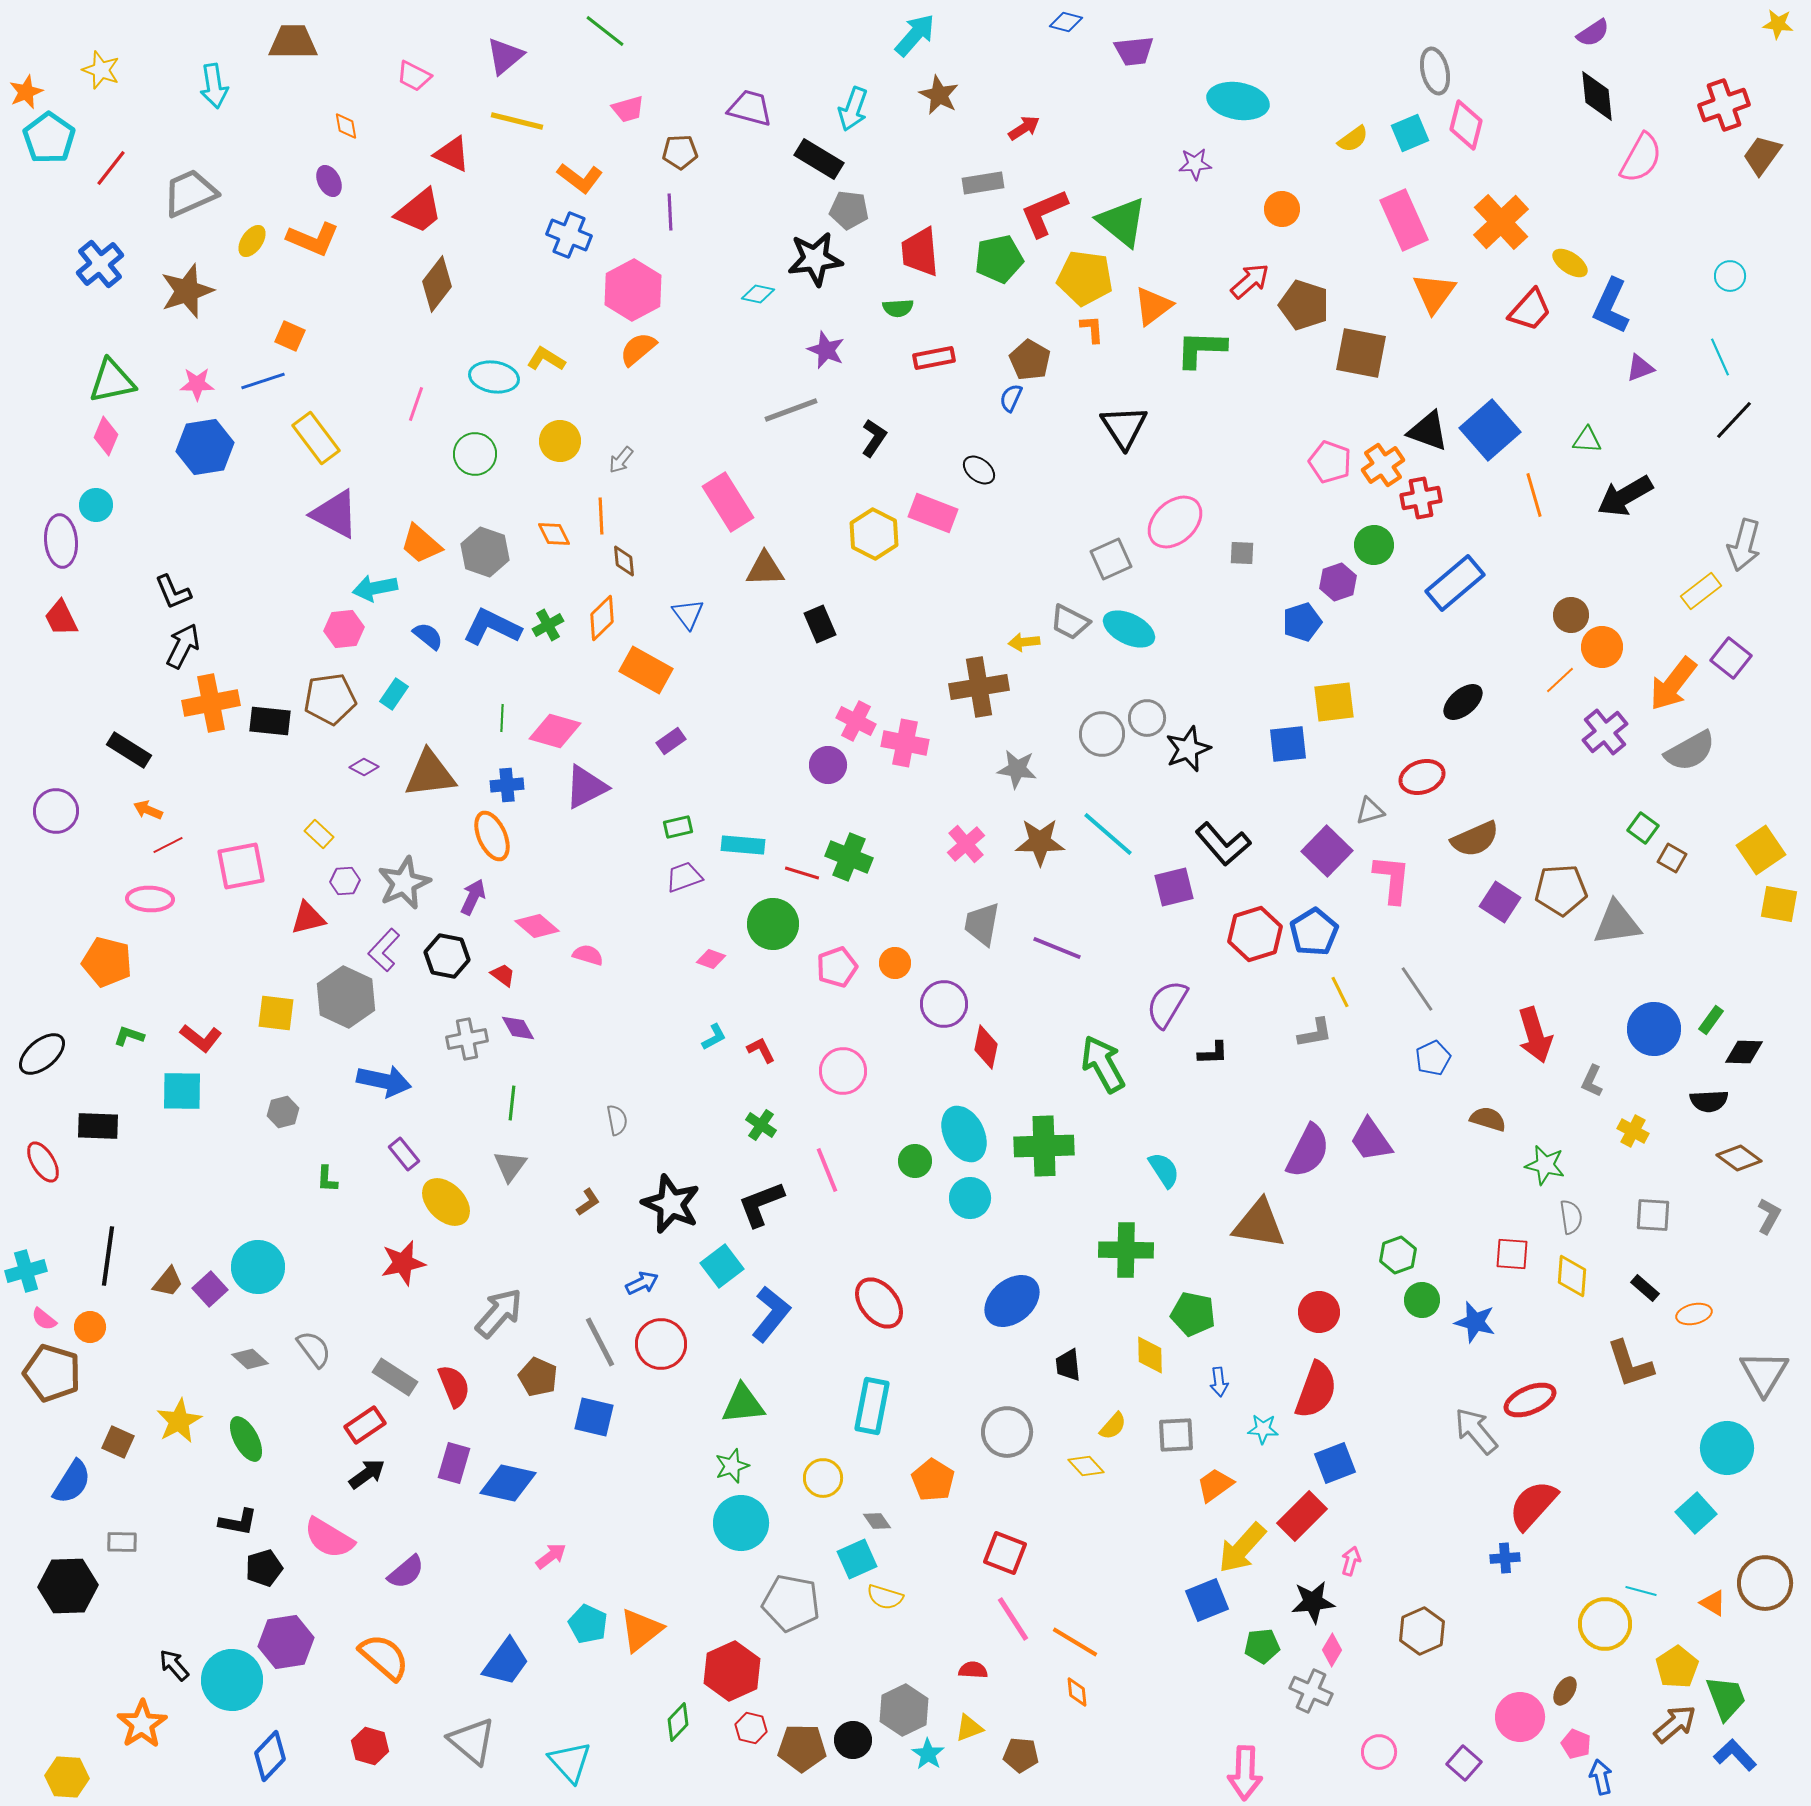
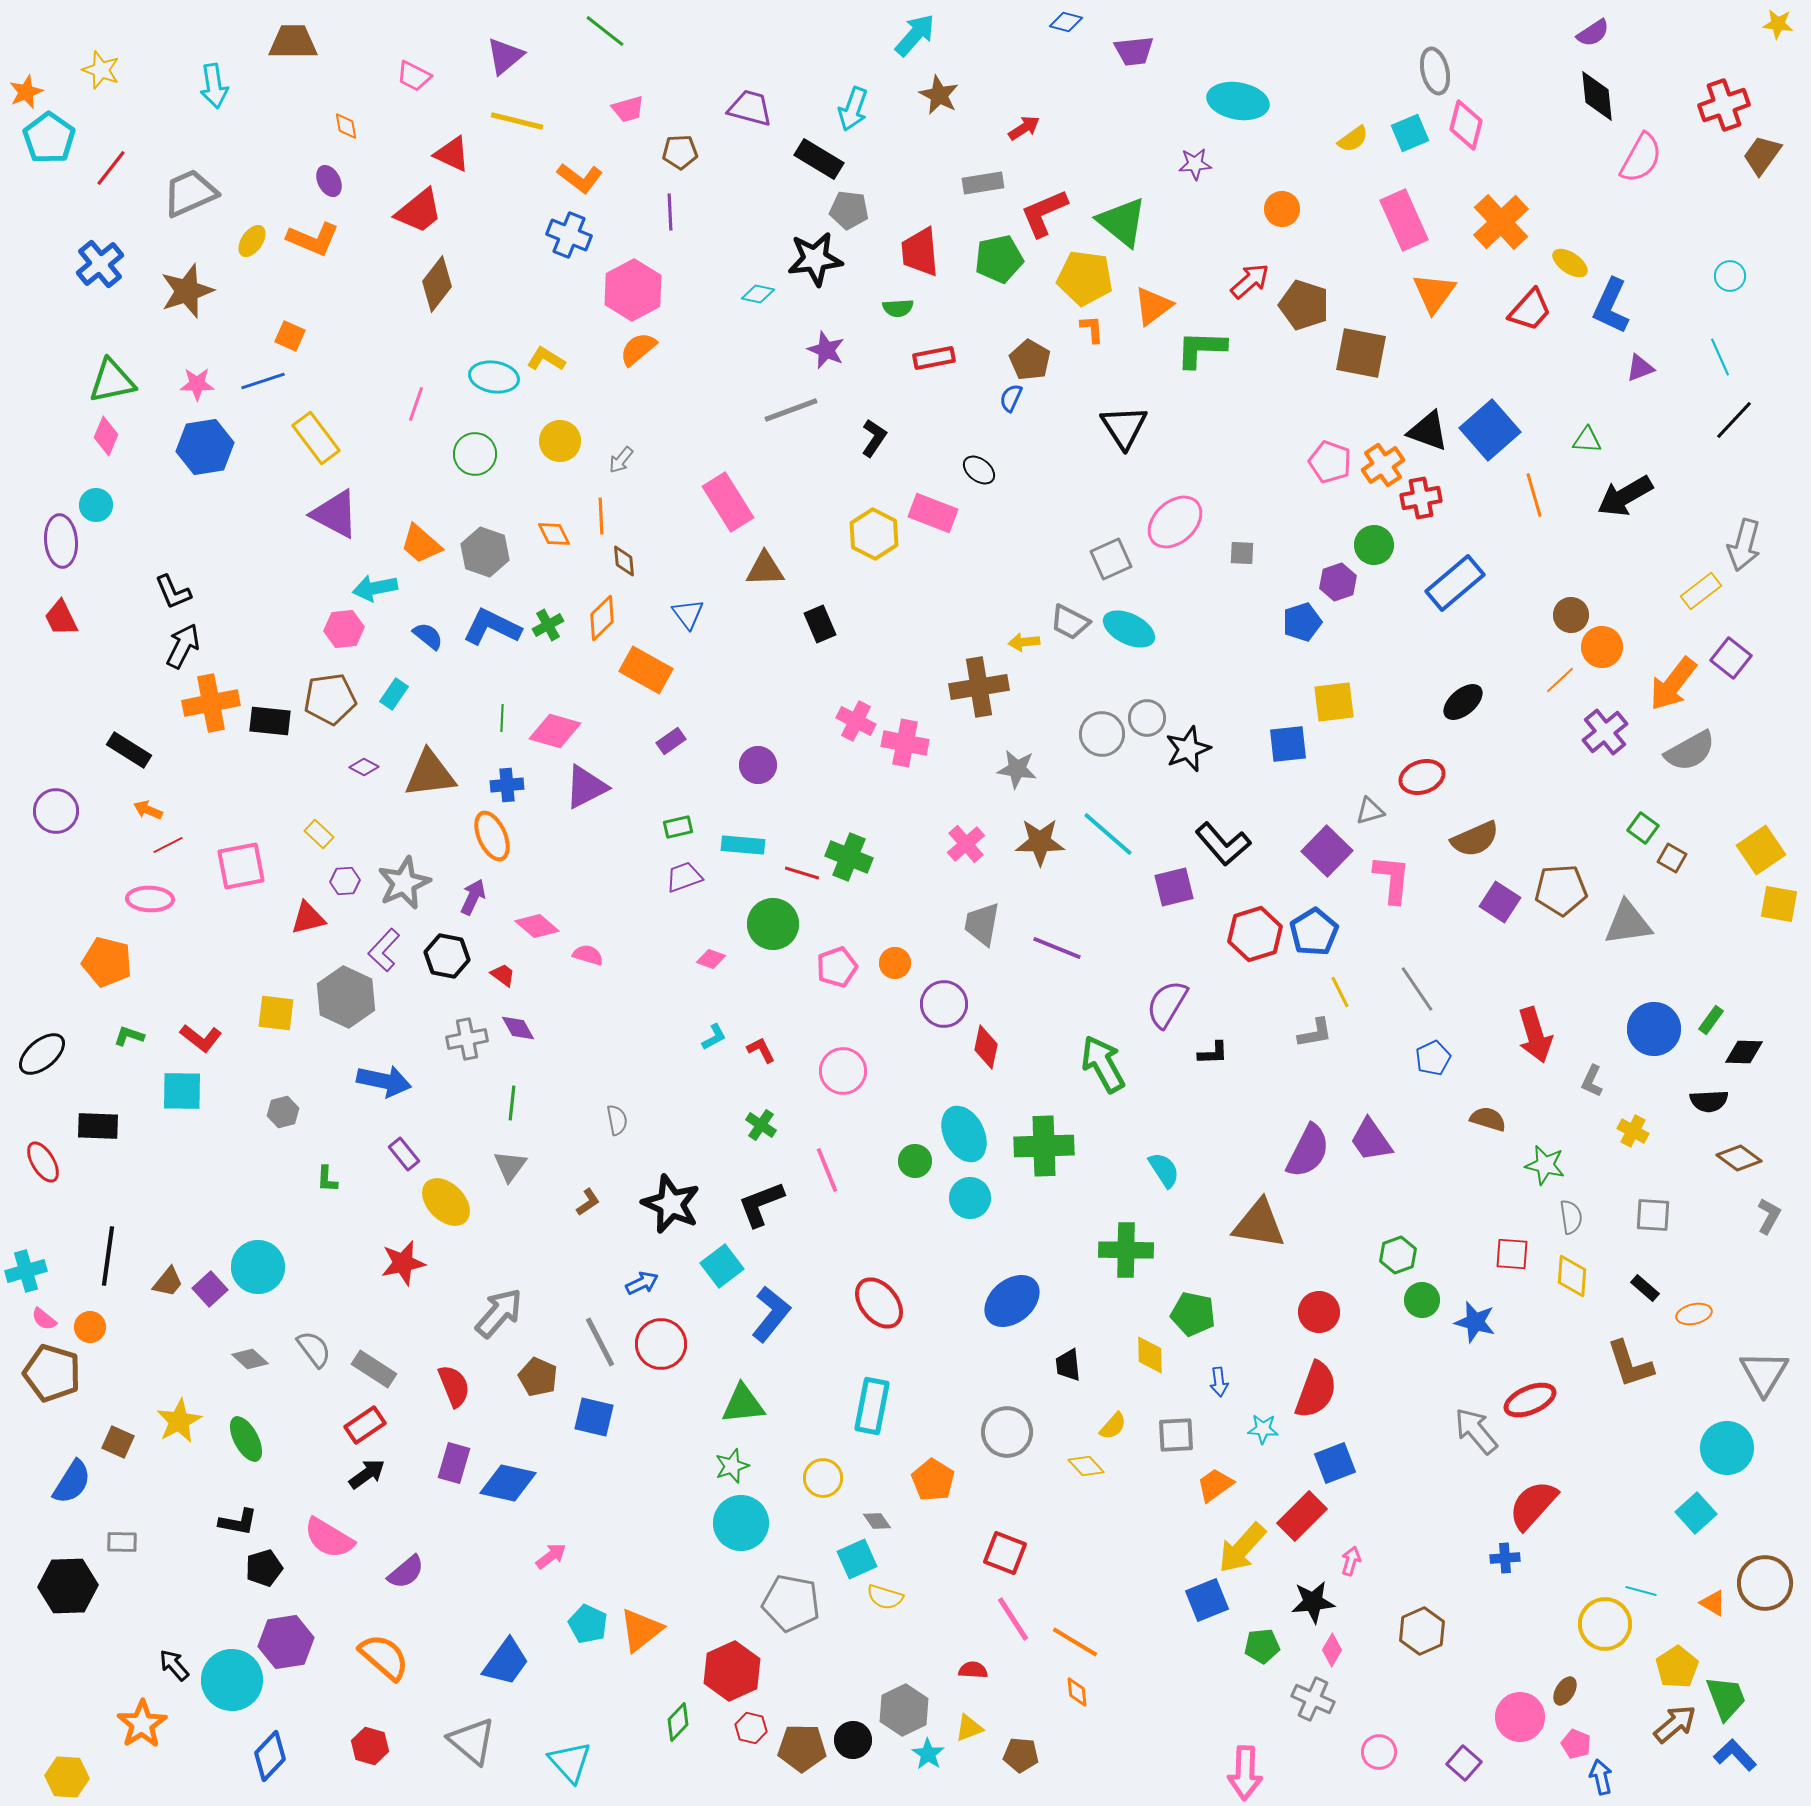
purple circle at (828, 765): moved 70 px left
gray triangle at (1617, 923): moved 11 px right
gray rectangle at (395, 1377): moved 21 px left, 8 px up
gray cross at (1311, 1691): moved 2 px right, 8 px down
